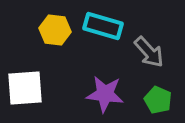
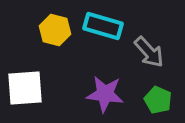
yellow hexagon: rotated 8 degrees clockwise
